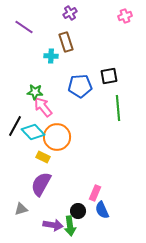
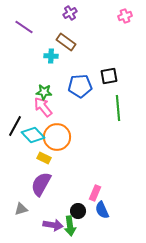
brown rectangle: rotated 36 degrees counterclockwise
green star: moved 9 px right
cyan diamond: moved 3 px down
yellow rectangle: moved 1 px right, 1 px down
